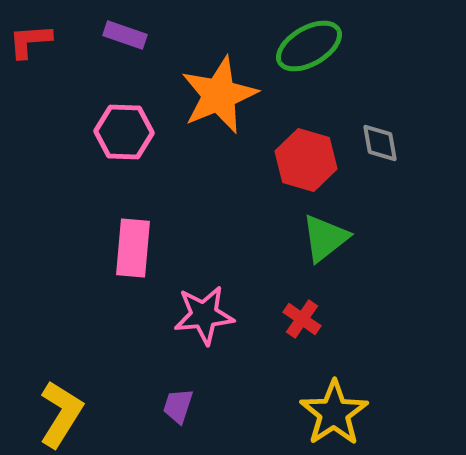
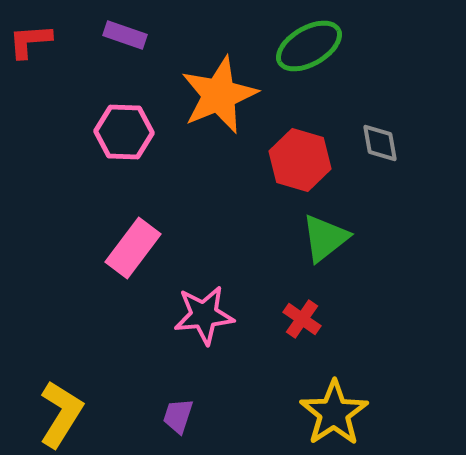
red hexagon: moved 6 px left
pink rectangle: rotated 32 degrees clockwise
purple trapezoid: moved 10 px down
